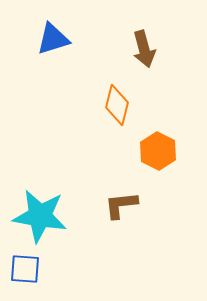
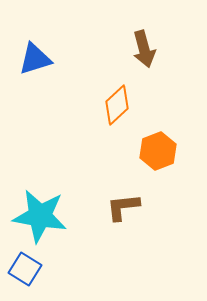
blue triangle: moved 18 px left, 20 px down
orange diamond: rotated 33 degrees clockwise
orange hexagon: rotated 12 degrees clockwise
brown L-shape: moved 2 px right, 2 px down
blue square: rotated 28 degrees clockwise
